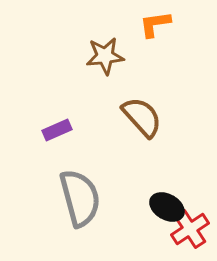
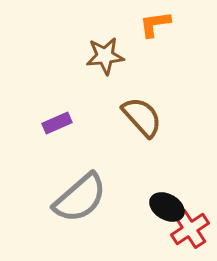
purple rectangle: moved 7 px up
gray semicircle: rotated 64 degrees clockwise
